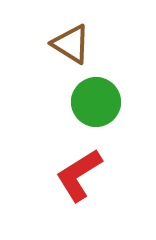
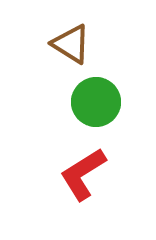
red L-shape: moved 4 px right, 1 px up
